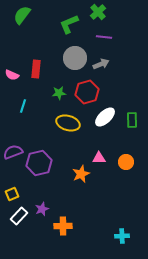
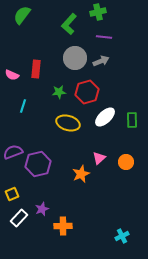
green cross: rotated 28 degrees clockwise
green L-shape: rotated 25 degrees counterclockwise
gray arrow: moved 3 px up
green star: moved 1 px up
pink triangle: rotated 40 degrees counterclockwise
purple hexagon: moved 1 px left, 1 px down
white rectangle: moved 2 px down
cyan cross: rotated 24 degrees counterclockwise
